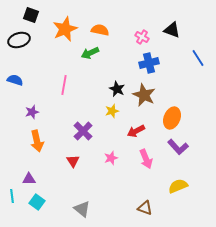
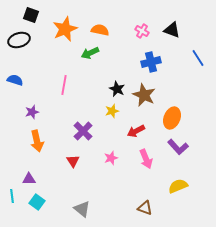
pink cross: moved 6 px up
blue cross: moved 2 px right, 1 px up
